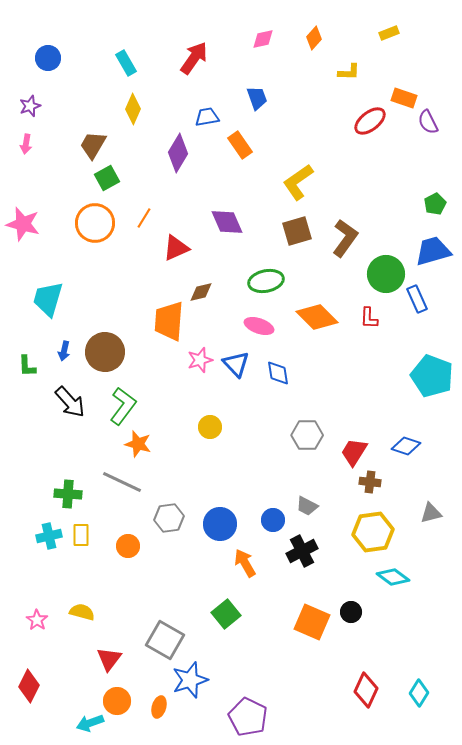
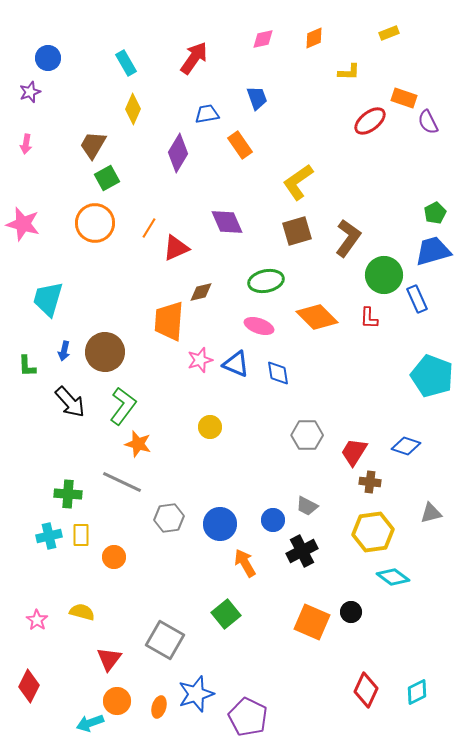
orange diamond at (314, 38): rotated 25 degrees clockwise
purple star at (30, 106): moved 14 px up
blue trapezoid at (207, 117): moved 3 px up
green pentagon at (435, 204): moved 9 px down
orange line at (144, 218): moved 5 px right, 10 px down
brown L-shape at (345, 238): moved 3 px right
green circle at (386, 274): moved 2 px left, 1 px down
blue triangle at (236, 364): rotated 24 degrees counterclockwise
orange circle at (128, 546): moved 14 px left, 11 px down
blue star at (190, 680): moved 6 px right, 14 px down
cyan diamond at (419, 693): moved 2 px left, 1 px up; rotated 32 degrees clockwise
